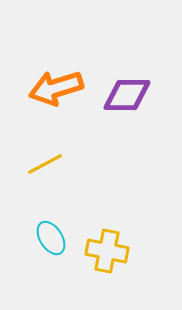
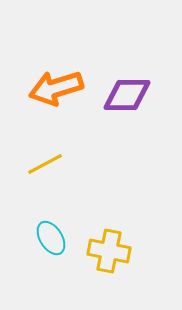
yellow cross: moved 2 px right
